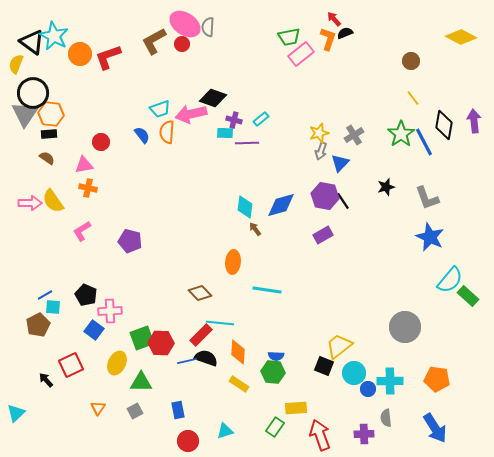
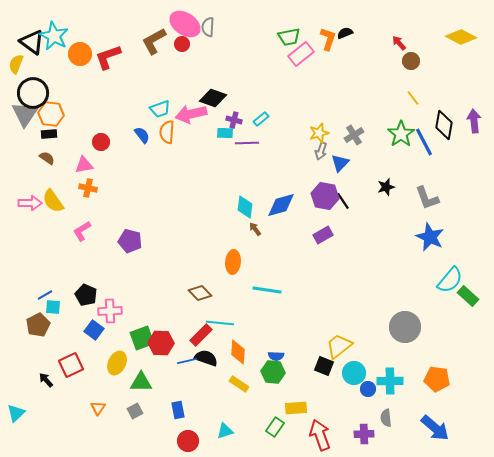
red arrow at (334, 19): moved 65 px right, 24 px down
blue arrow at (435, 428): rotated 16 degrees counterclockwise
